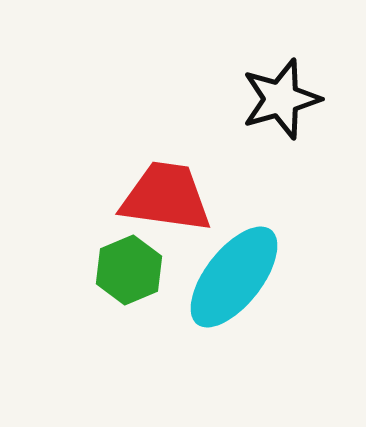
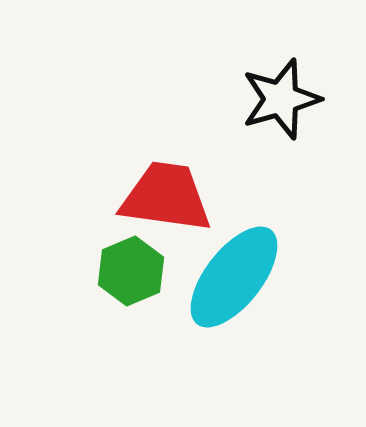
green hexagon: moved 2 px right, 1 px down
